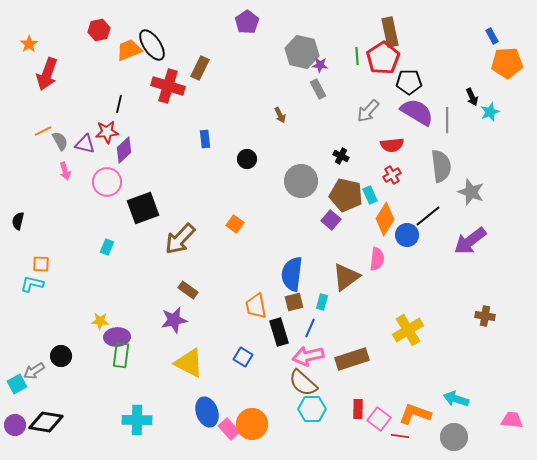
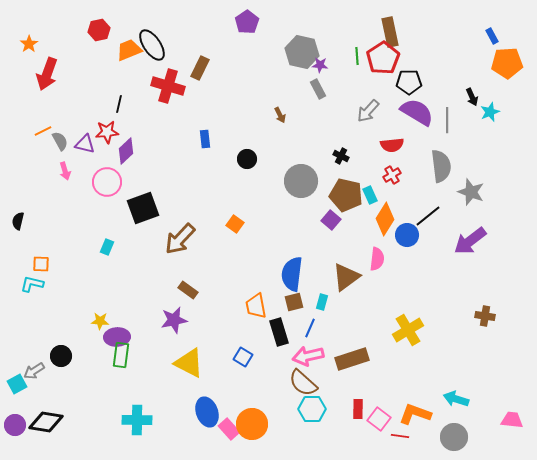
purple diamond at (124, 150): moved 2 px right, 1 px down
